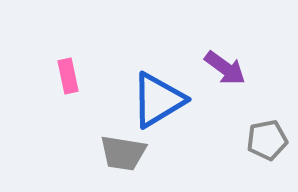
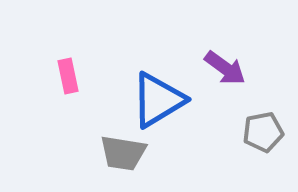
gray pentagon: moved 4 px left, 8 px up
